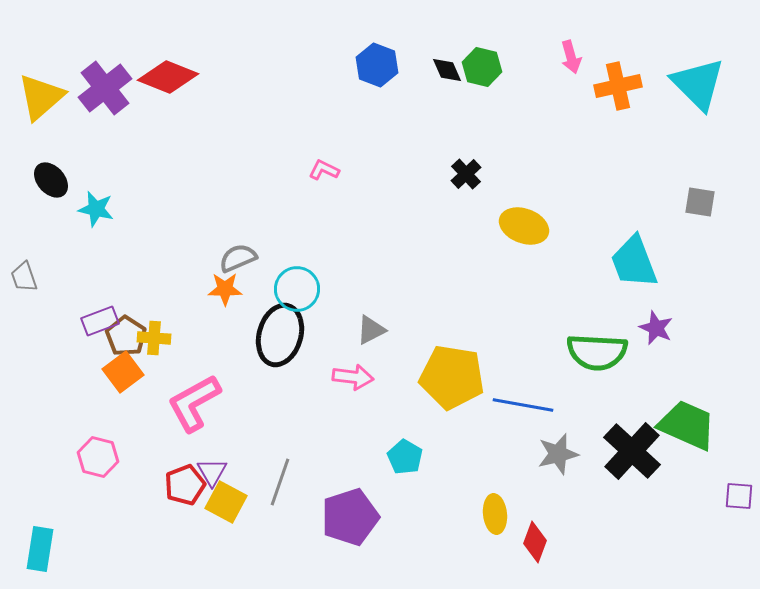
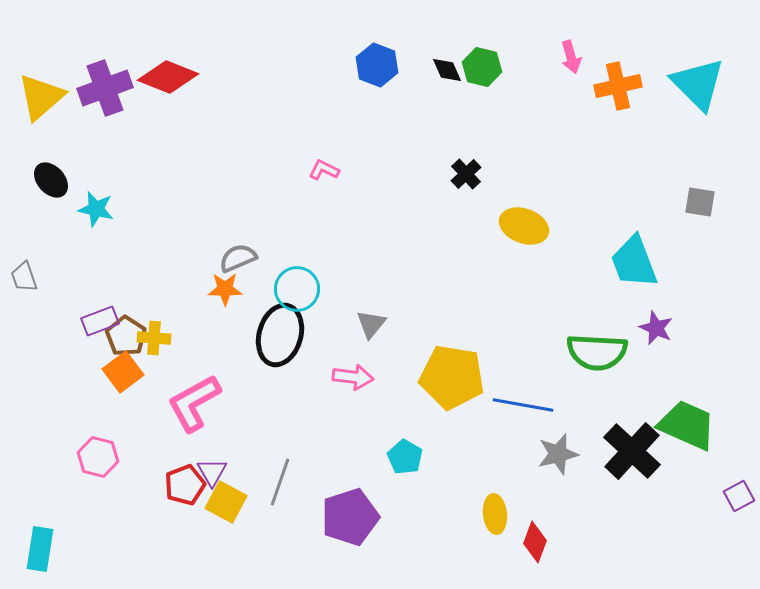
purple cross at (105, 88): rotated 18 degrees clockwise
gray triangle at (371, 330): moved 6 px up; rotated 24 degrees counterclockwise
purple square at (739, 496): rotated 32 degrees counterclockwise
